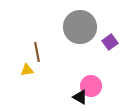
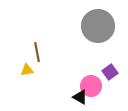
gray circle: moved 18 px right, 1 px up
purple square: moved 30 px down
